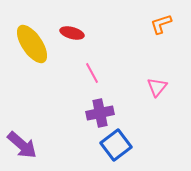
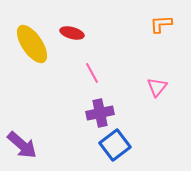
orange L-shape: rotated 15 degrees clockwise
blue square: moved 1 px left
